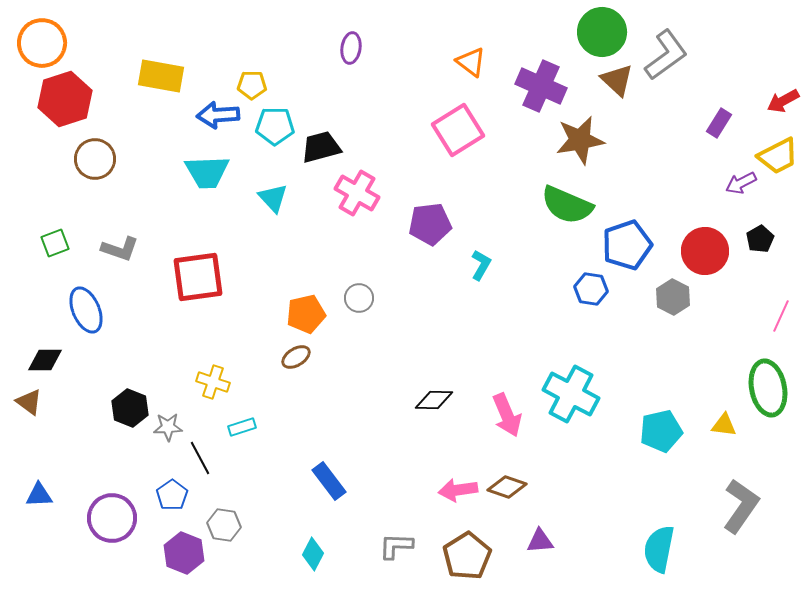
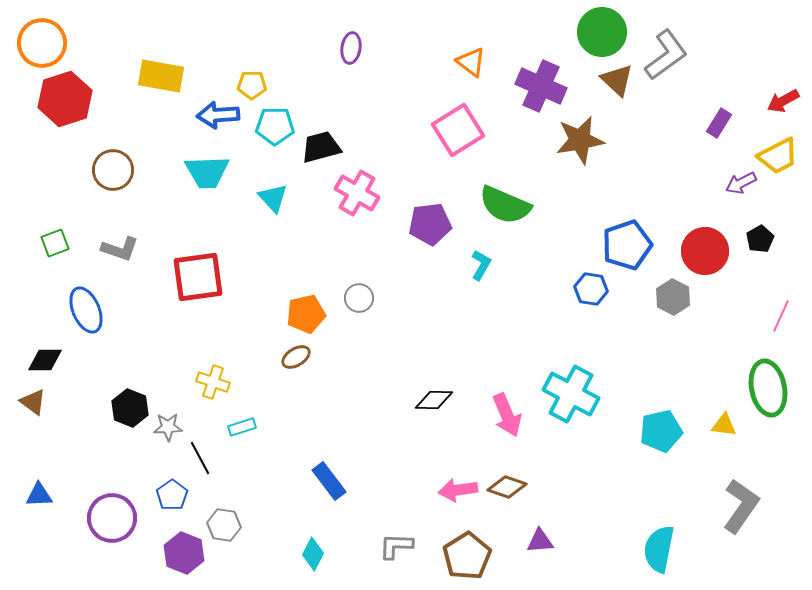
brown circle at (95, 159): moved 18 px right, 11 px down
green semicircle at (567, 205): moved 62 px left
brown triangle at (29, 402): moved 4 px right
